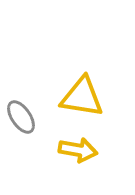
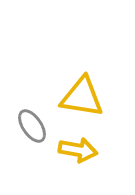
gray ellipse: moved 11 px right, 9 px down
